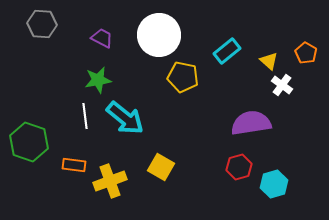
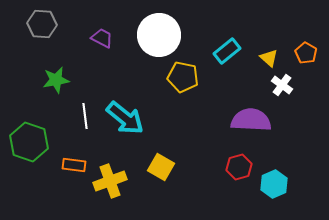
yellow triangle: moved 3 px up
green star: moved 42 px left
purple semicircle: moved 3 px up; rotated 12 degrees clockwise
cyan hexagon: rotated 8 degrees counterclockwise
